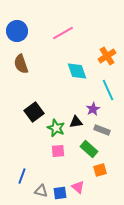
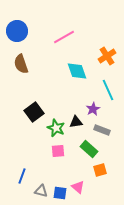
pink line: moved 1 px right, 4 px down
blue square: rotated 16 degrees clockwise
